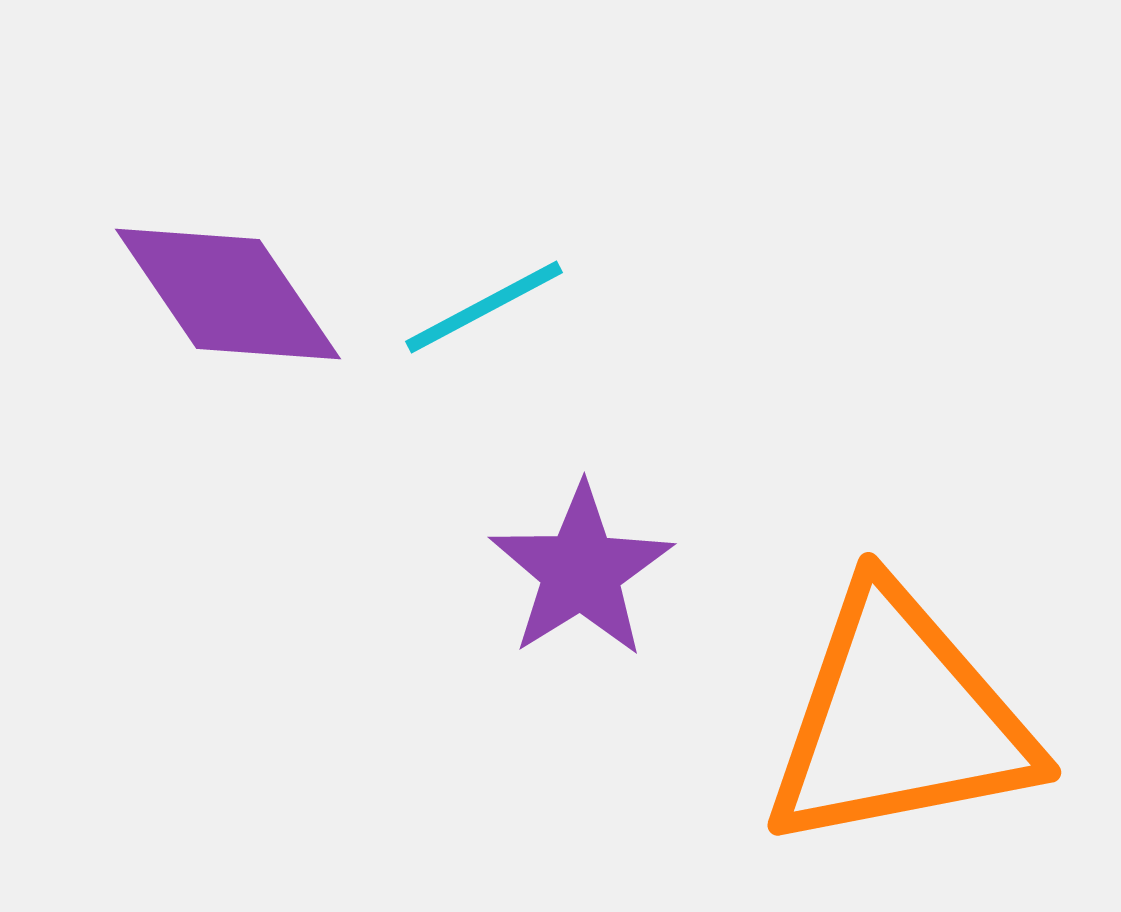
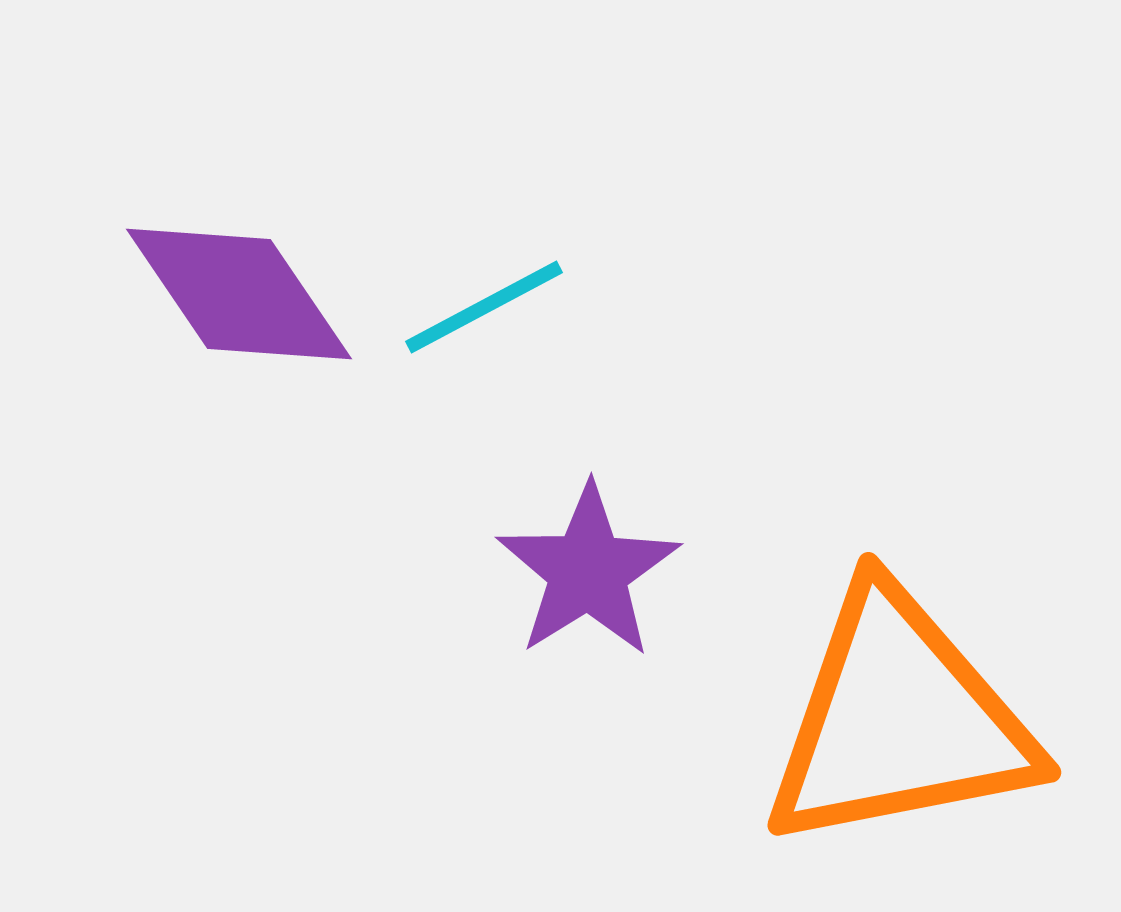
purple diamond: moved 11 px right
purple star: moved 7 px right
